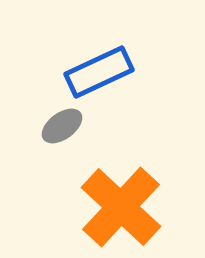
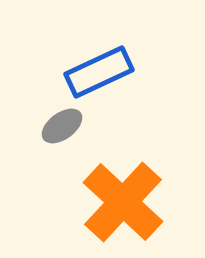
orange cross: moved 2 px right, 5 px up
